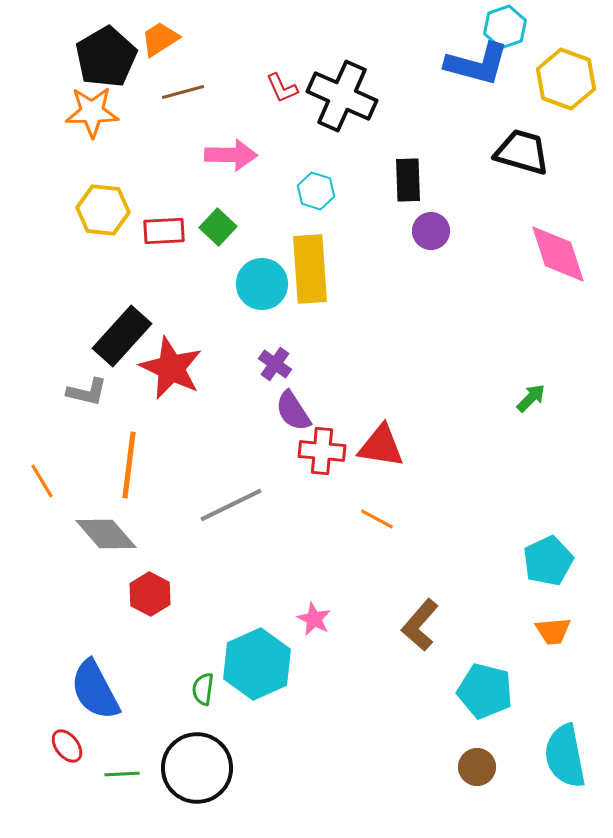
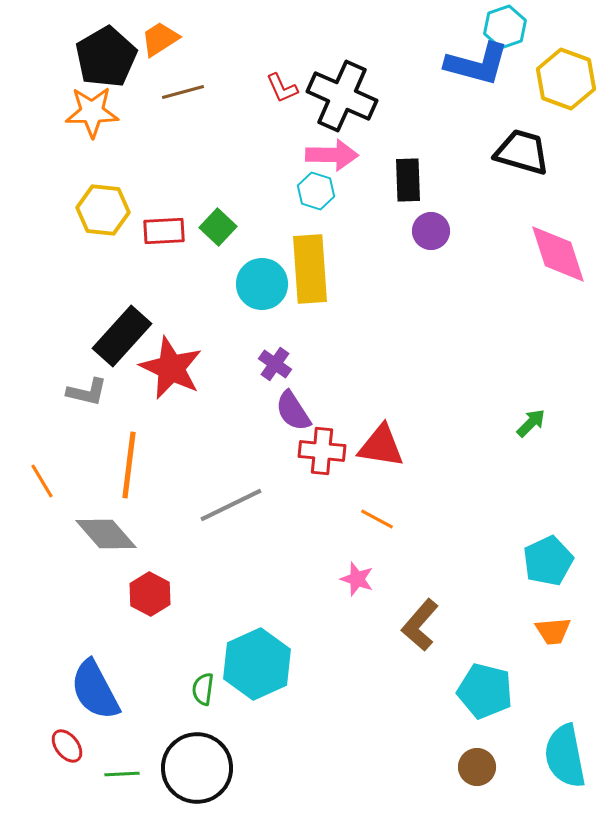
pink arrow at (231, 155): moved 101 px right
green arrow at (531, 398): moved 25 px down
pink star at (314, 619): moved 43 px right, 40 px up; rotated 8 degrees counterclockwise
